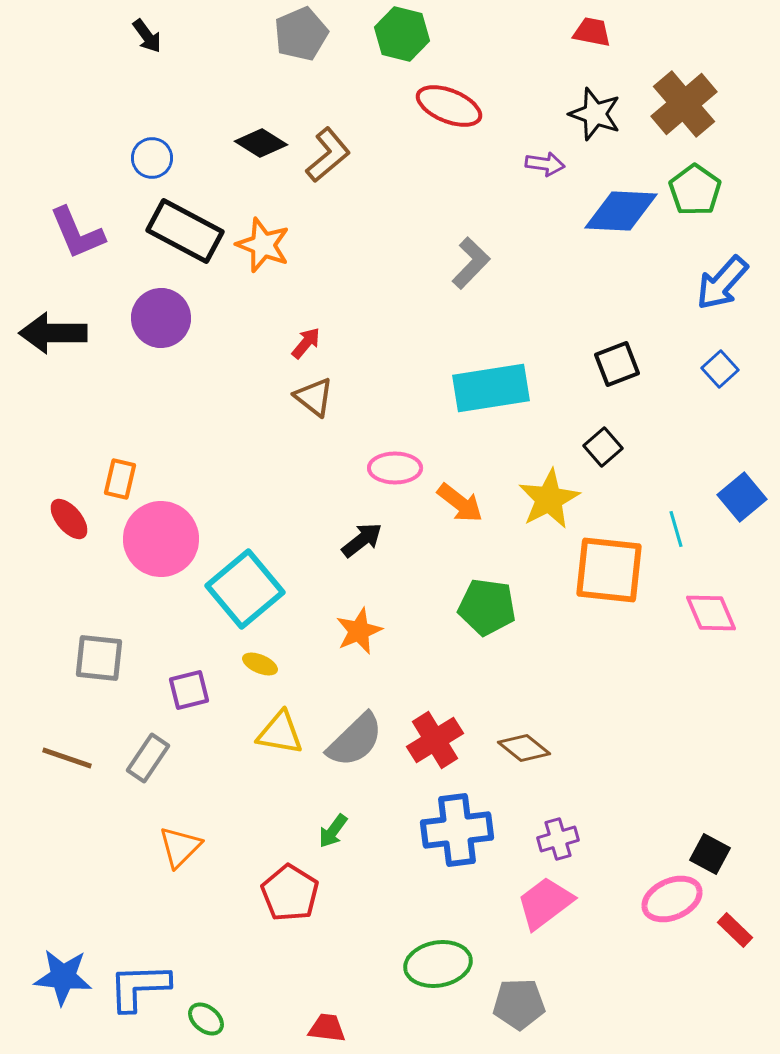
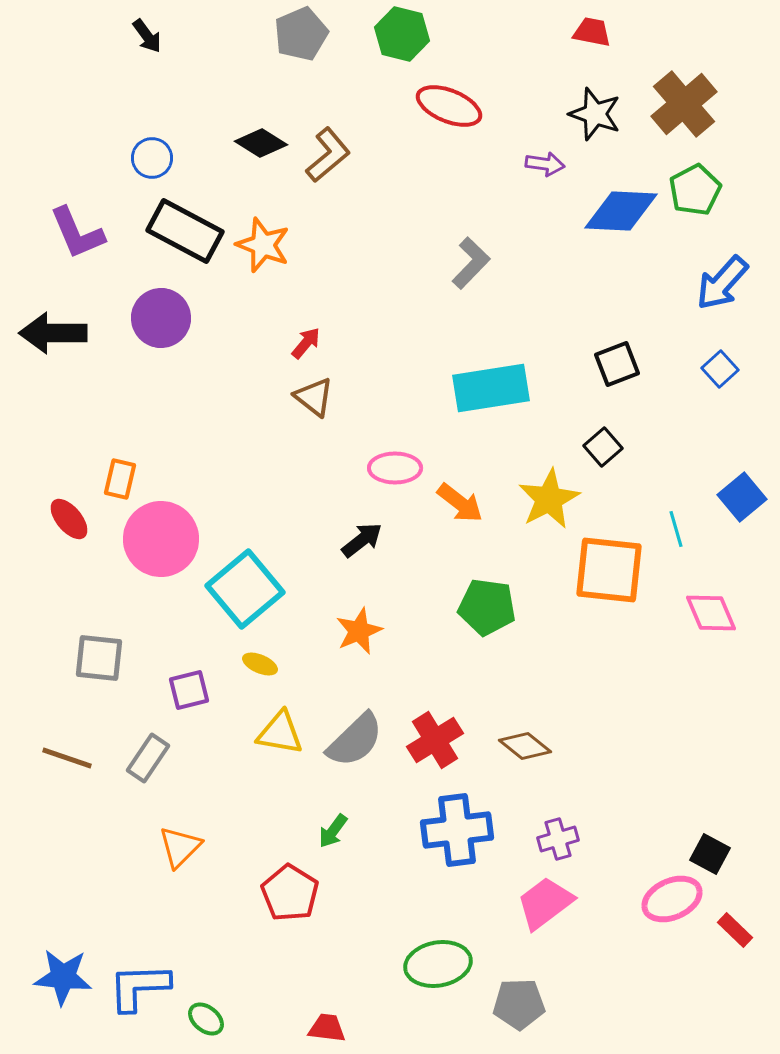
green pentagon at (695, 190): rotated 9 degrees clockwise
brown diamond at (524, 748): moved 1 px right, 2 px up
